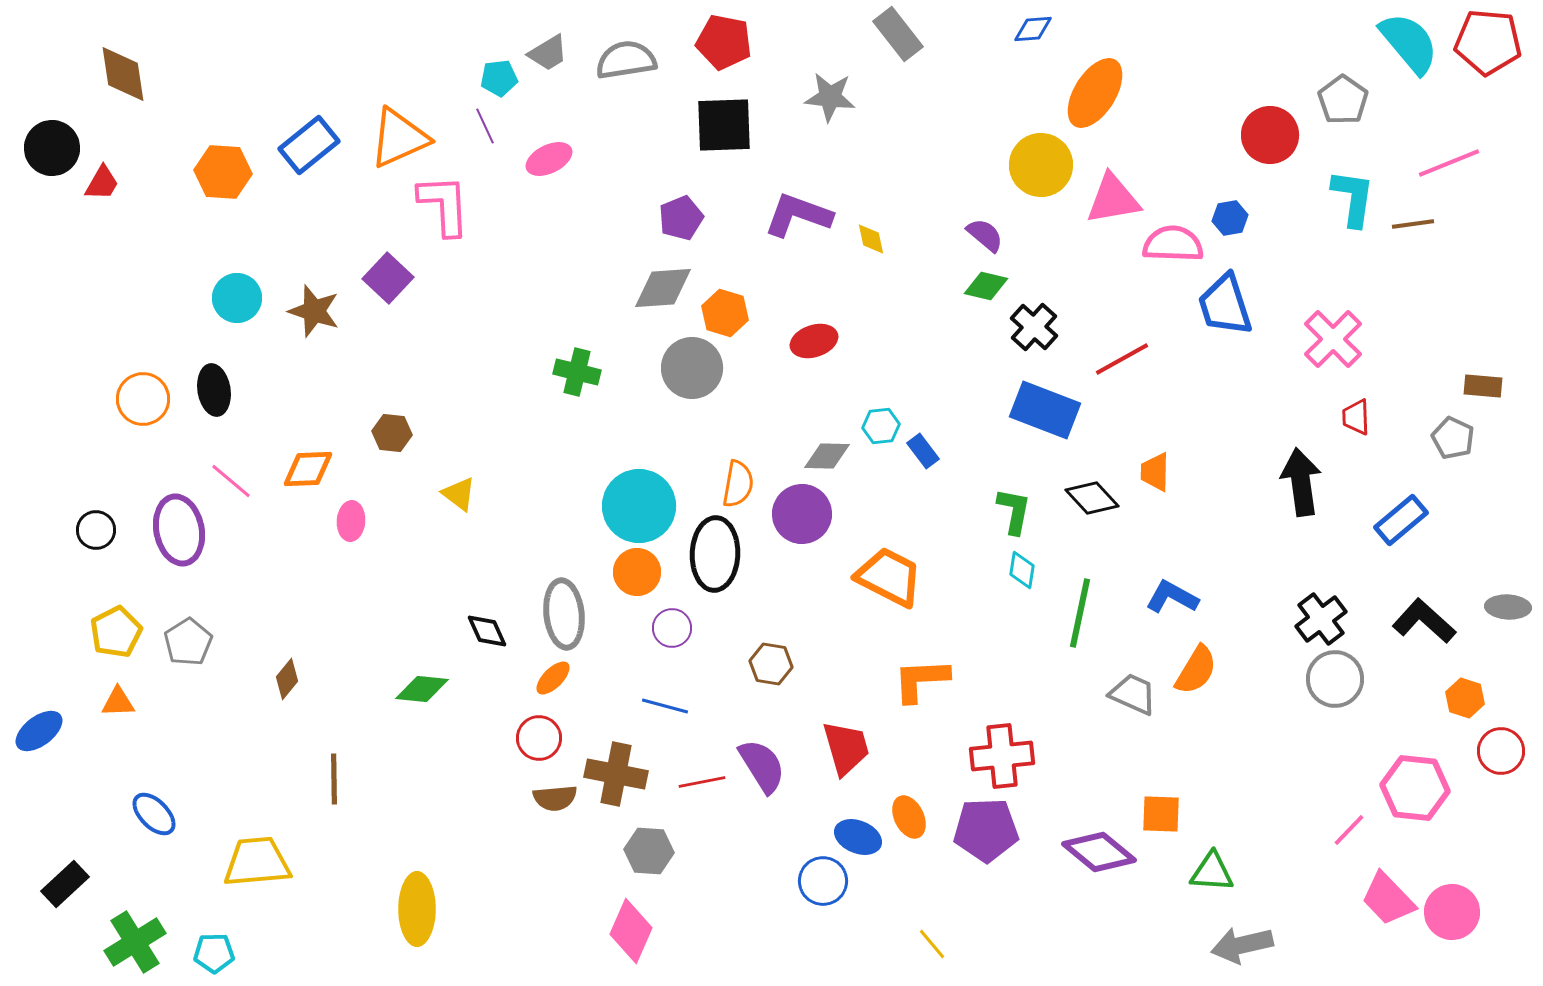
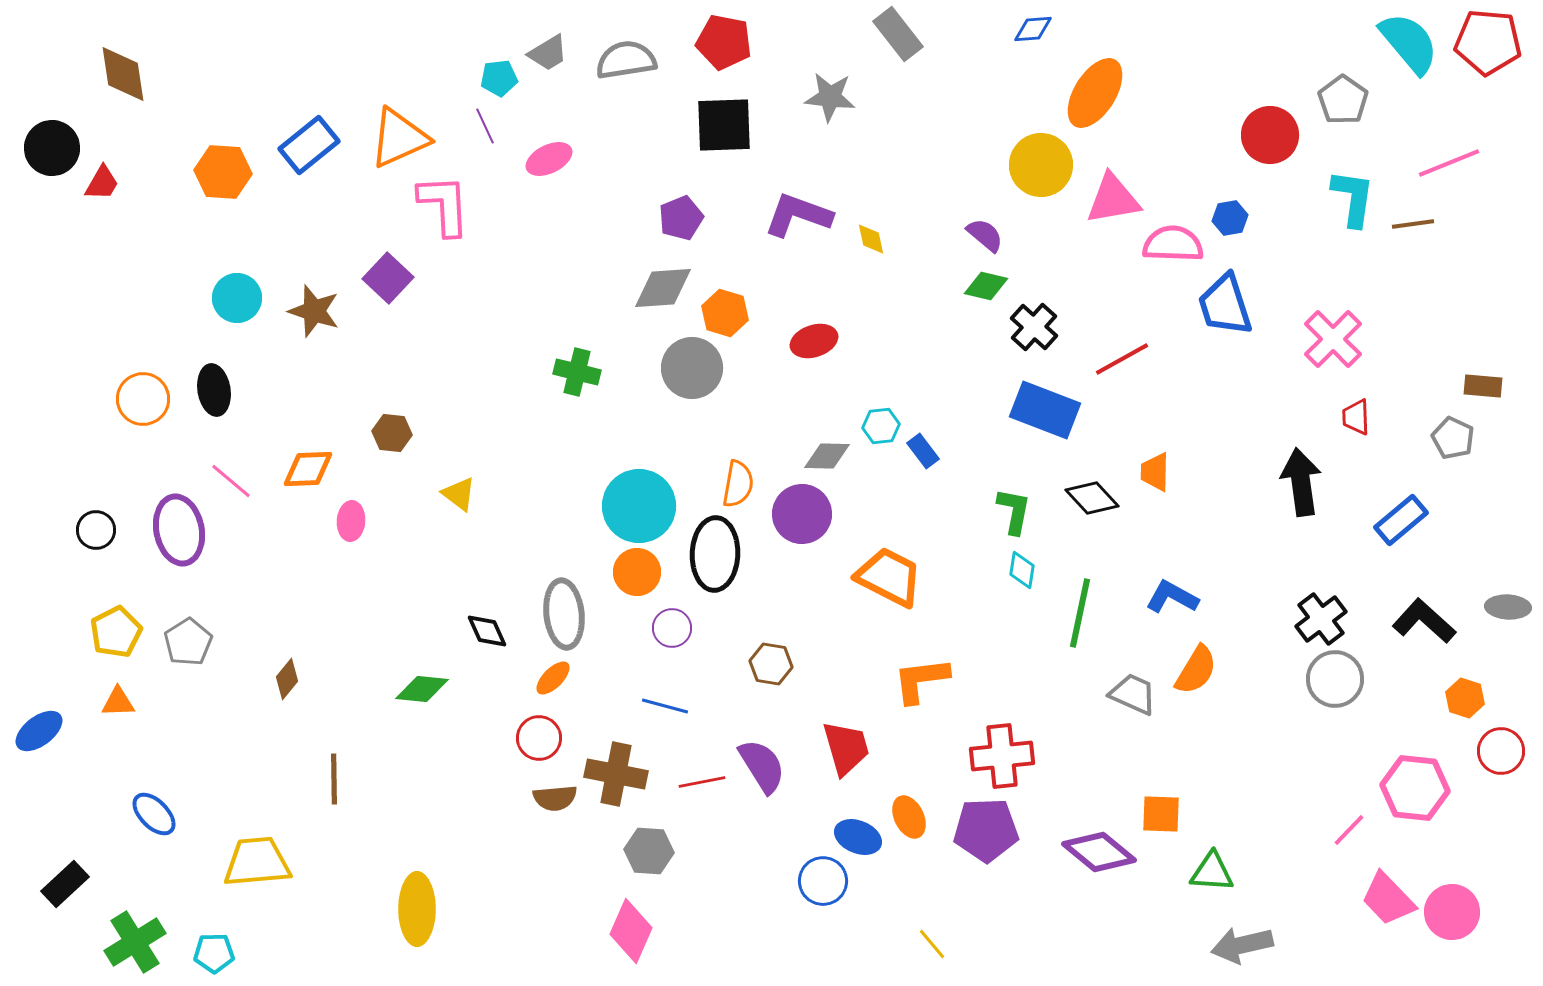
orange L-shape at (921, 680): rotated 4 degrees counterclockwise
